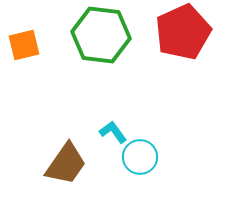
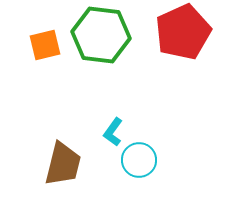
orange square: moved 21 px right
cyan L-shape: rotated 108 degrees counterclockwise
cyan circle: moved 1 px left, 3 px down
brown trapezoid: moved 3 px left; rotated 21 degrees counterclockwise
